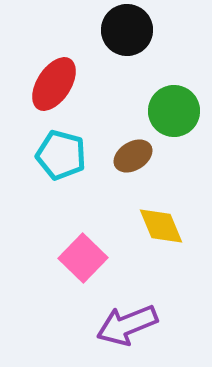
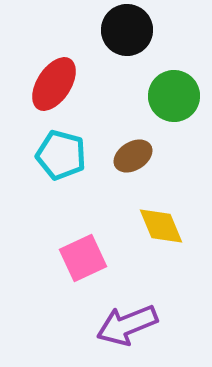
green circle: moved 15 px up
pink square: rotated 21 degrees clockwise
